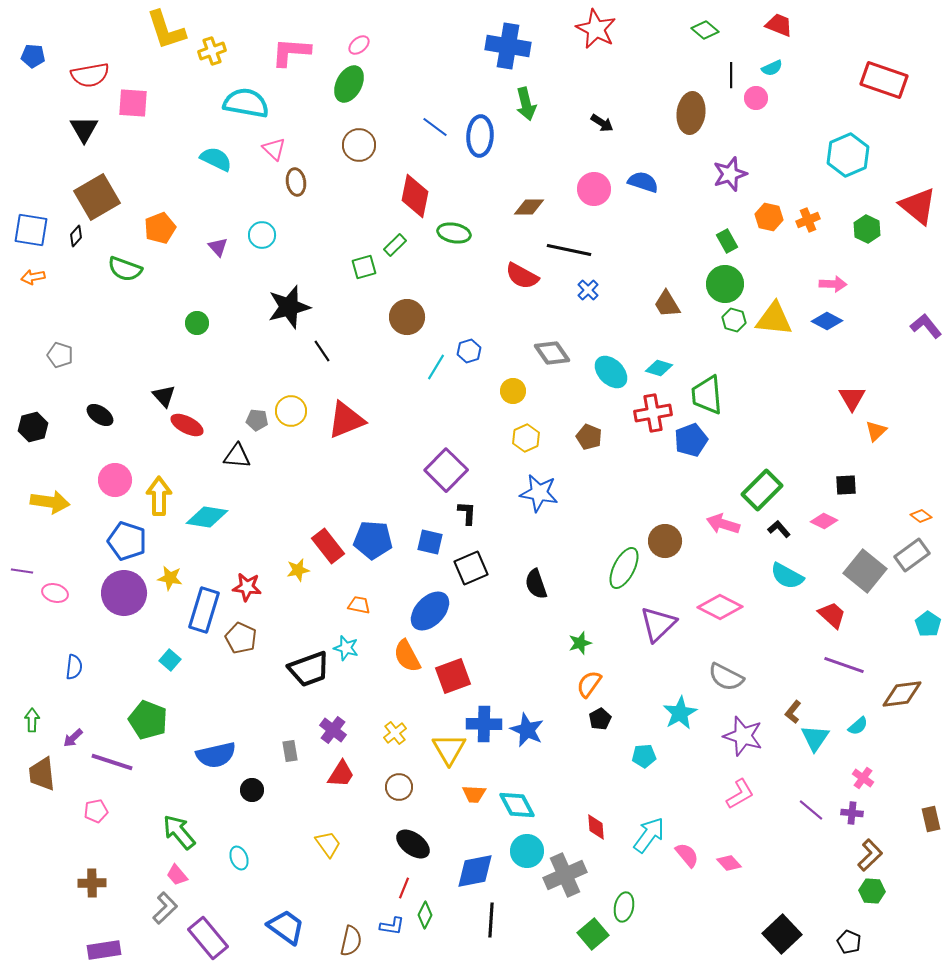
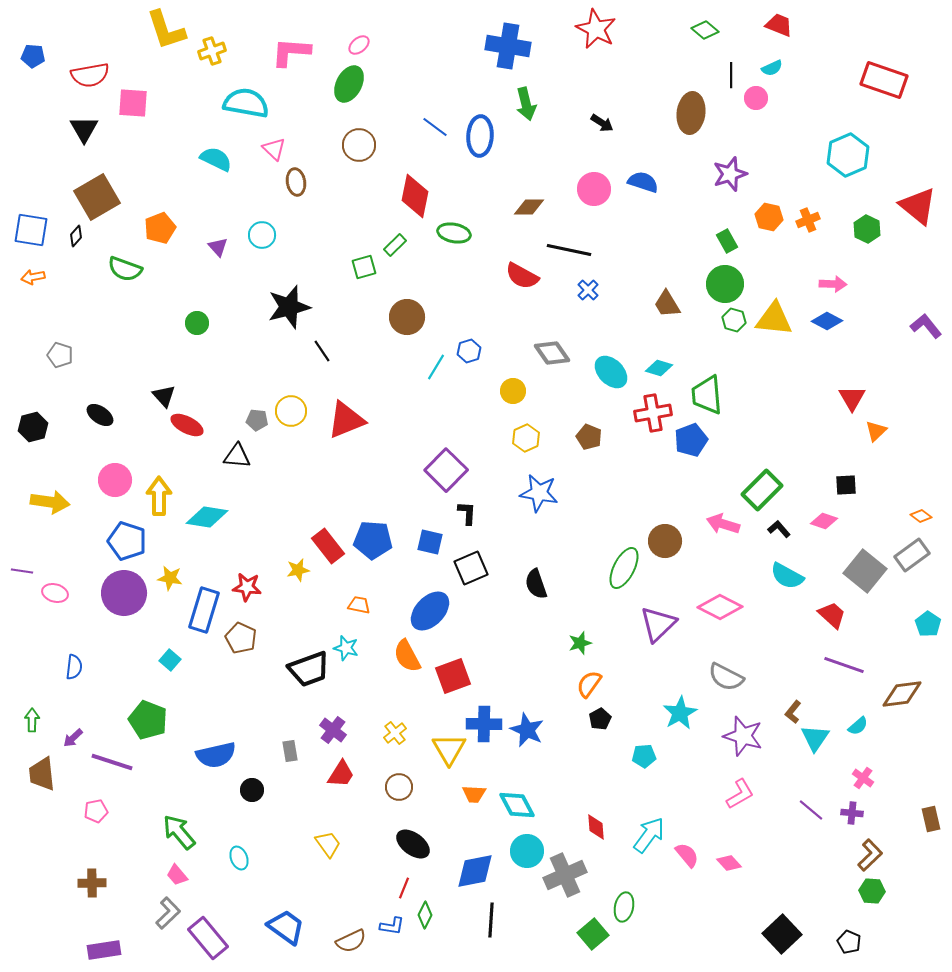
pink diamond at (824, 521): rotated 8 degrees counterclockwise
gray L-shape at (165, 908): moved 3 px right, 5 px down
brown semicircle at (351, 941): rotated 52 degrees clockwise
